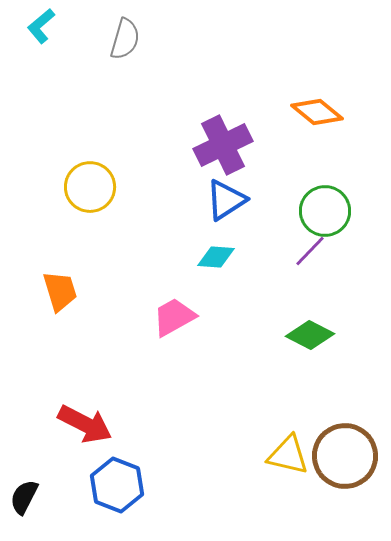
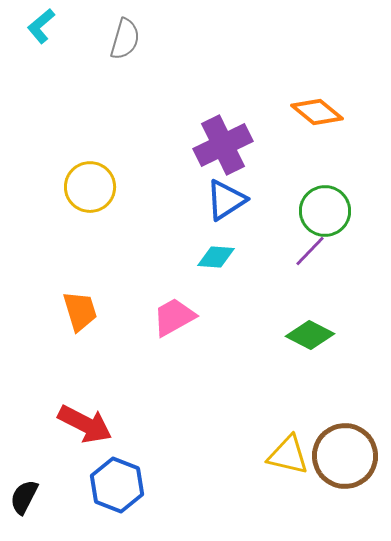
orange trapezoid: moved 20 px right, 20 px down
